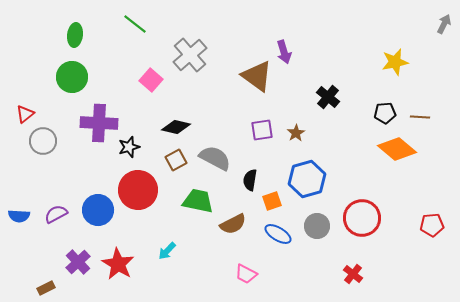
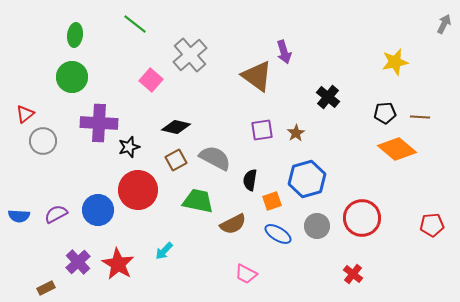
cyan arrow at (167, 251): moved 3 px left
